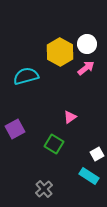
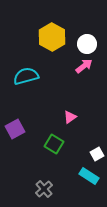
yellow hexagon: moved 8 px left, 15 px up
pink arrow: moved 2 px left, 2 px up
